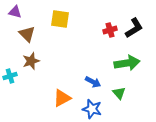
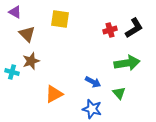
purple triangle: rotated 16 degrees clockwise
cyan cross: moved 2 px right, 4 px up; rotated 32 degrees clockwise
orange triangle: moved 8 px left, 4 px up
